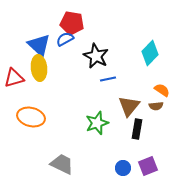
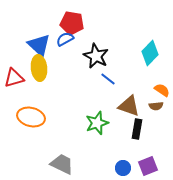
blue line: rotated 49 degrees clockwise
brown triangle: rotated 50 degrees counterclockwise
